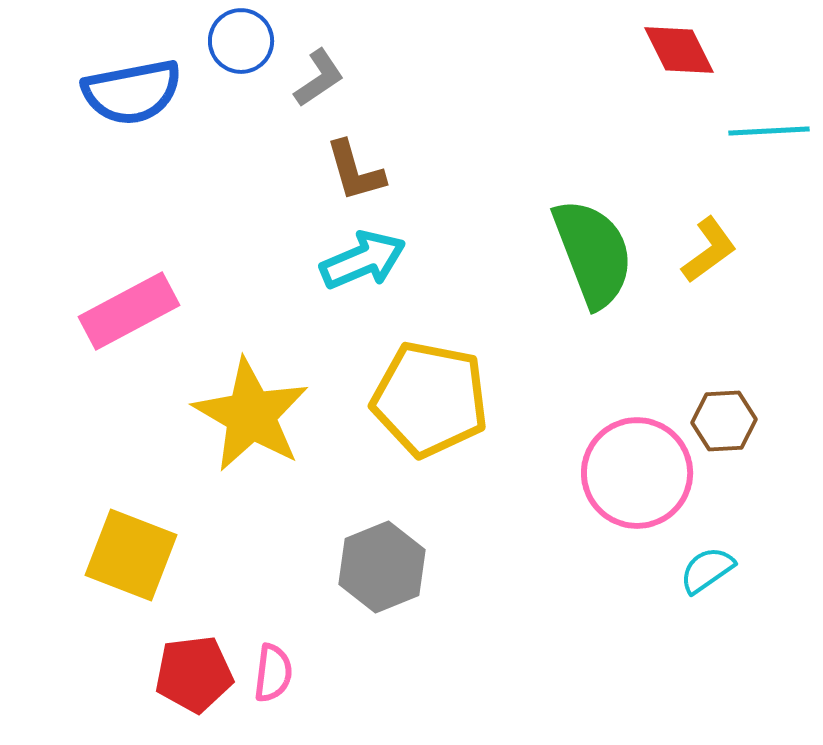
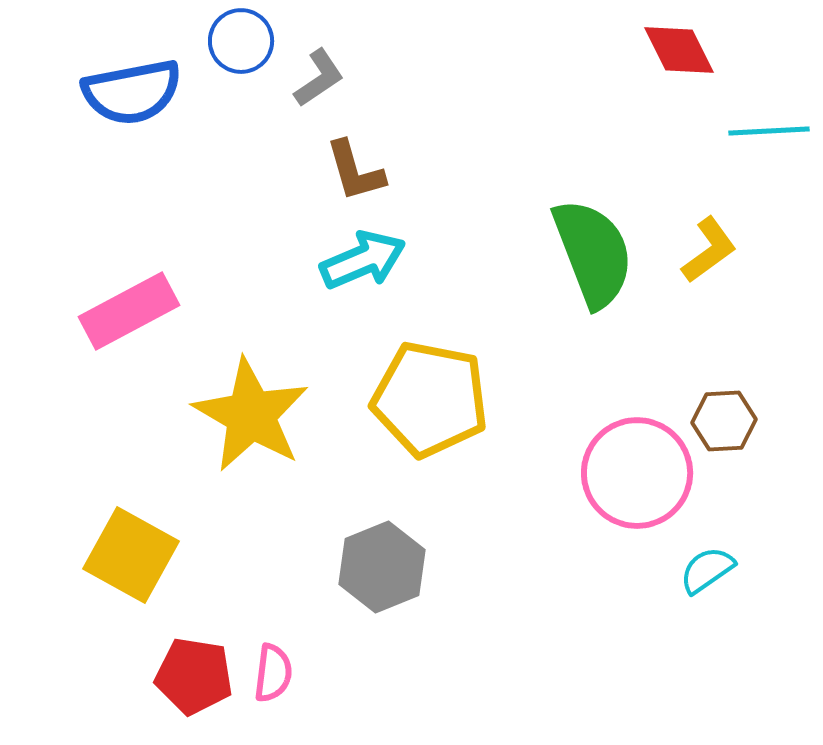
yellow square: rotated 8 degrees clockwise
red pentagon: moved 2 px down; rotated 16 degrees clockwise
